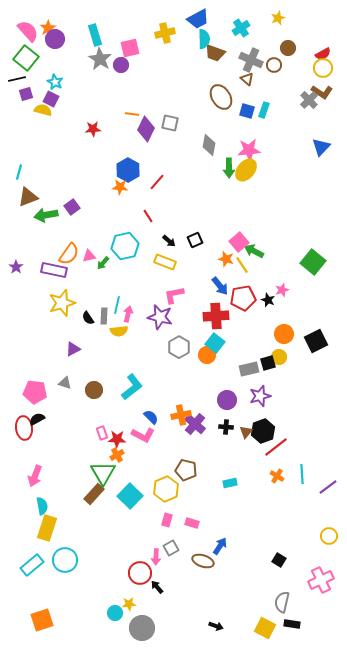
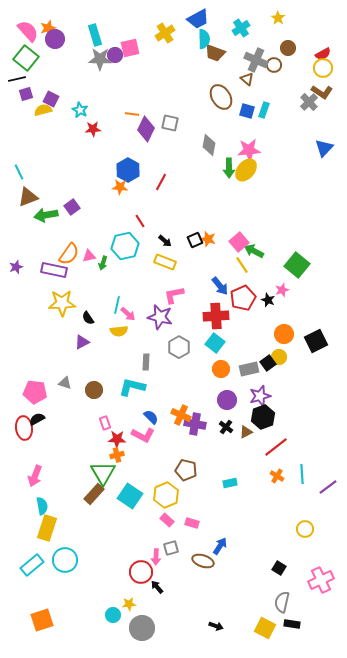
yellow star at (278, 18): rotated 16 degrees counterclockwise
orange star at (48, 28): rotated 14 degrees clockwise
yellow cross at (165, 33): rotated 18 degrees counterclockwise
gray star at (100, 59): rotated 30 degrees counterclockwise
gray cross at (251, 60): moved 5 px right
purple circle at (121, 65): moved 6 px left, 10 px up
cyan star at (55, 82): moved 25 px right, 28 px down
gray cross at (309, 100): moved 2 px down
yellow semicircle at (43, 110): rotated 30 degrees counterclockwise
blue triangle at (321, 147): moved 3 px right, 1 px down
cyan line at (19, 172): rotated 42 degrees counterclockwise
red line at (157, 182): moved 4 px right; rotated 12 degrees counterclockwise
red line at (148, 216): moved 8 px left, 5 px down
black arrow at (169, 241): moved 4 px left
orange star at (226, 259): moved 18 px left, 20 px up
green square at (313, 262): moved 16 px left, 3 px down
green arrow at (103, 263): rotated 24 degrees counterclockwise
purple star at (16, 267): rotated 16 degrees clockwise
red pentagon at (243, 298): rotated 15 degrees counterclockwise
yellow star at (62, 303): rotated 16 degrees clockwise
pink arrow at (128, 314): rotated 119 degrees clockwise
gray rectangle at (104, 316): moved 42 px right, 46 px down
purple triangle at (73, 349): moved 9 px right, 7 px up
orange circle at (207, 355): moved 14 px right, 14 px down
black square at (268, 363): rotated 21 degrees counterclockwise
cyan L-shape at (132, 387): rotated 128 degrees counterclockwise
orange cross at (181, 415): rotated 36 degrees clockwise
purple cross at (195, 424): rotated 30 degrees counterclockwise
black cross at (226, 427): rotated 32 degrees clockwise
black hexagon at (263, 431): moved 14 px up
brown triangle at (246, 432): rotated 24 degrees clockwise
pink rectangle at (102, 433): moved 3 px right, 10 px up
orange cross at (117, 455): rotated 16 degrees clockwise
yellow hexagon at (166, 489): moved 6 px down
cyan square at (130, 496): rotated 10 degrees counterclockwise
pink rectangle at (167, 520): rotated 64 degrees counterclockwise
yellow circle at (329, 536): moved 24 px left, 7 px up
gray square at (171, 548): rotated 14 degrees clockwise
black square at (279, 560): moved 8 px down
red circle at (140, 573): moved 1 px right, 1 px up
cyan circle at (115, 613): moved 2 px left, 2 px down
